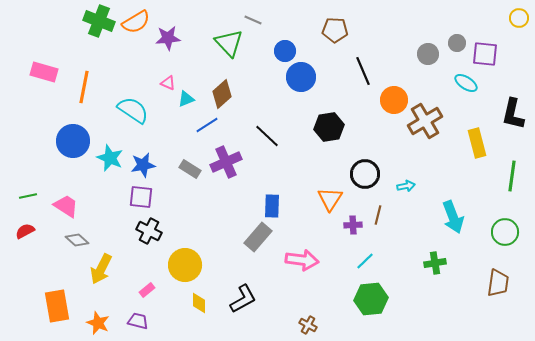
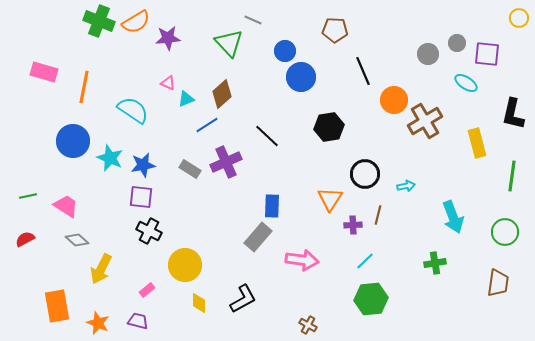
purple square at (485, 54): moved 2 px right
red semicircle at (25, 231): moved 8 px down
